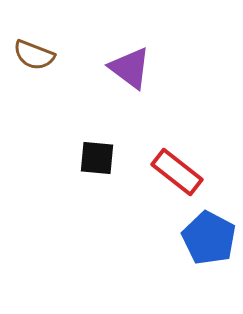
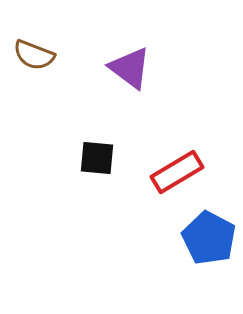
red rectangle: rotated 69 degrees counterclockwise
